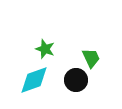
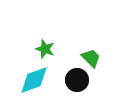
green trapezoid: rotated 20 degrees counterclockwise
black circle: moved 1 px right
